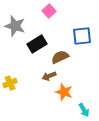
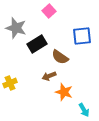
gray star: moved 1 px right, 2 px down
brown semicircle: rotated 120 degrees counterclockwise
